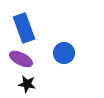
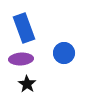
purple ellipse: rotated 30 degrees counterclockwise
black star: rotated 24 degrees clockwise
